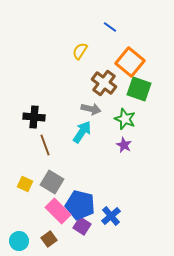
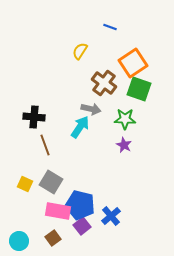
blue line: rotated 16 degrees counterclockwise
orange square: moved 3 px right, 1 px down; rotated 16 degrees clockwise
green star: rotated 20 degrees counterclockwise
cyan arrow: moved 2 px left, 5 px up
gray square: moved 1 px left
pink rectangle: rotated 35 degrees counterclockwise
purple square: rotated 18 degrees clockwise
brown square: moved 4 px right, 1 px up
